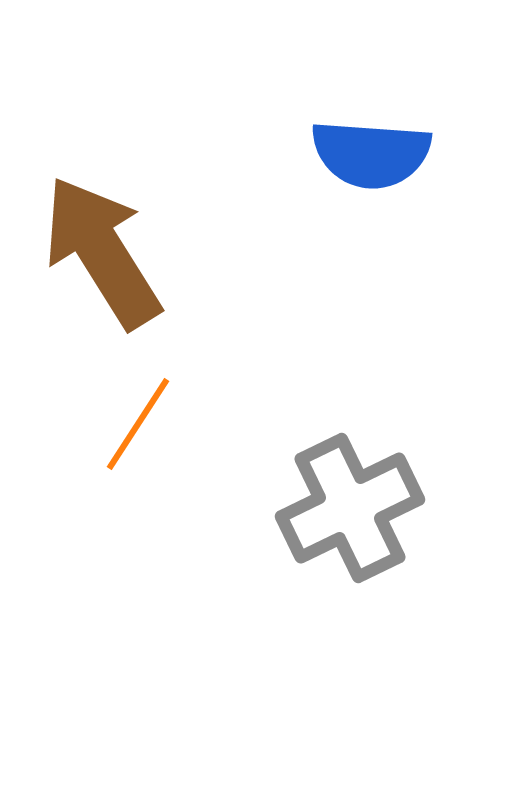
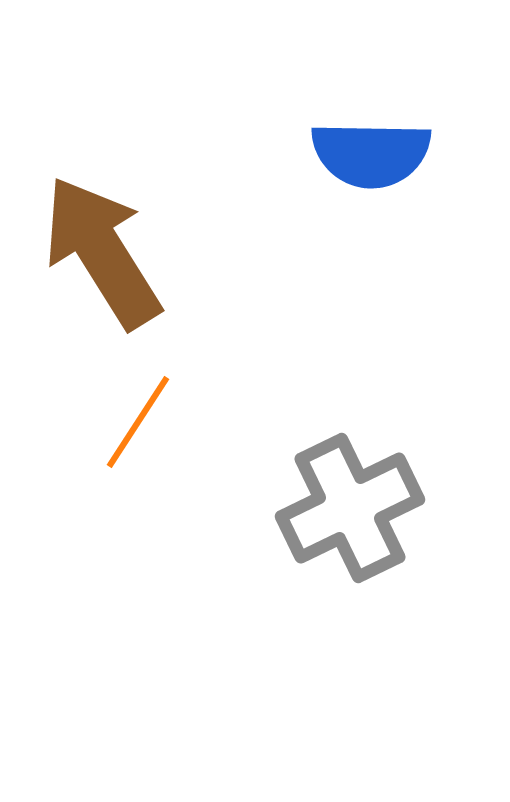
blue semicircle: rotated 3 degrees counterclockwise
orange line: moved 2 px up
